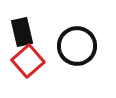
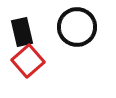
black circle: moved 19 px up
